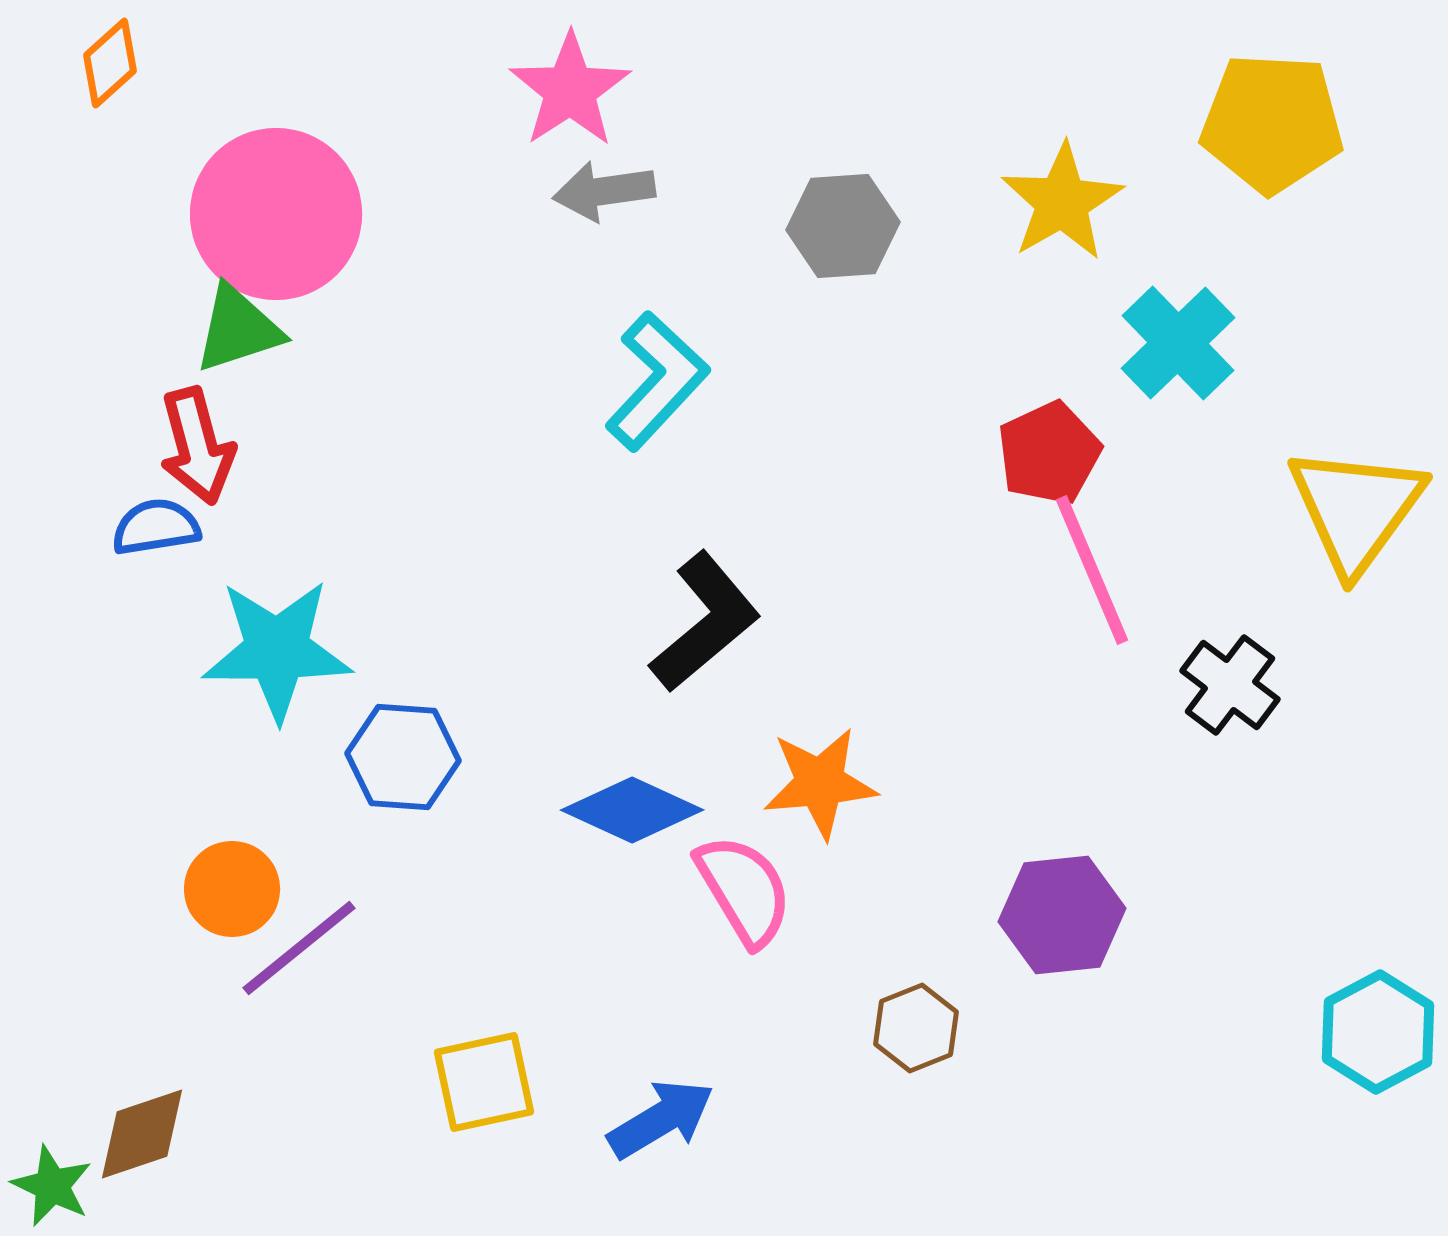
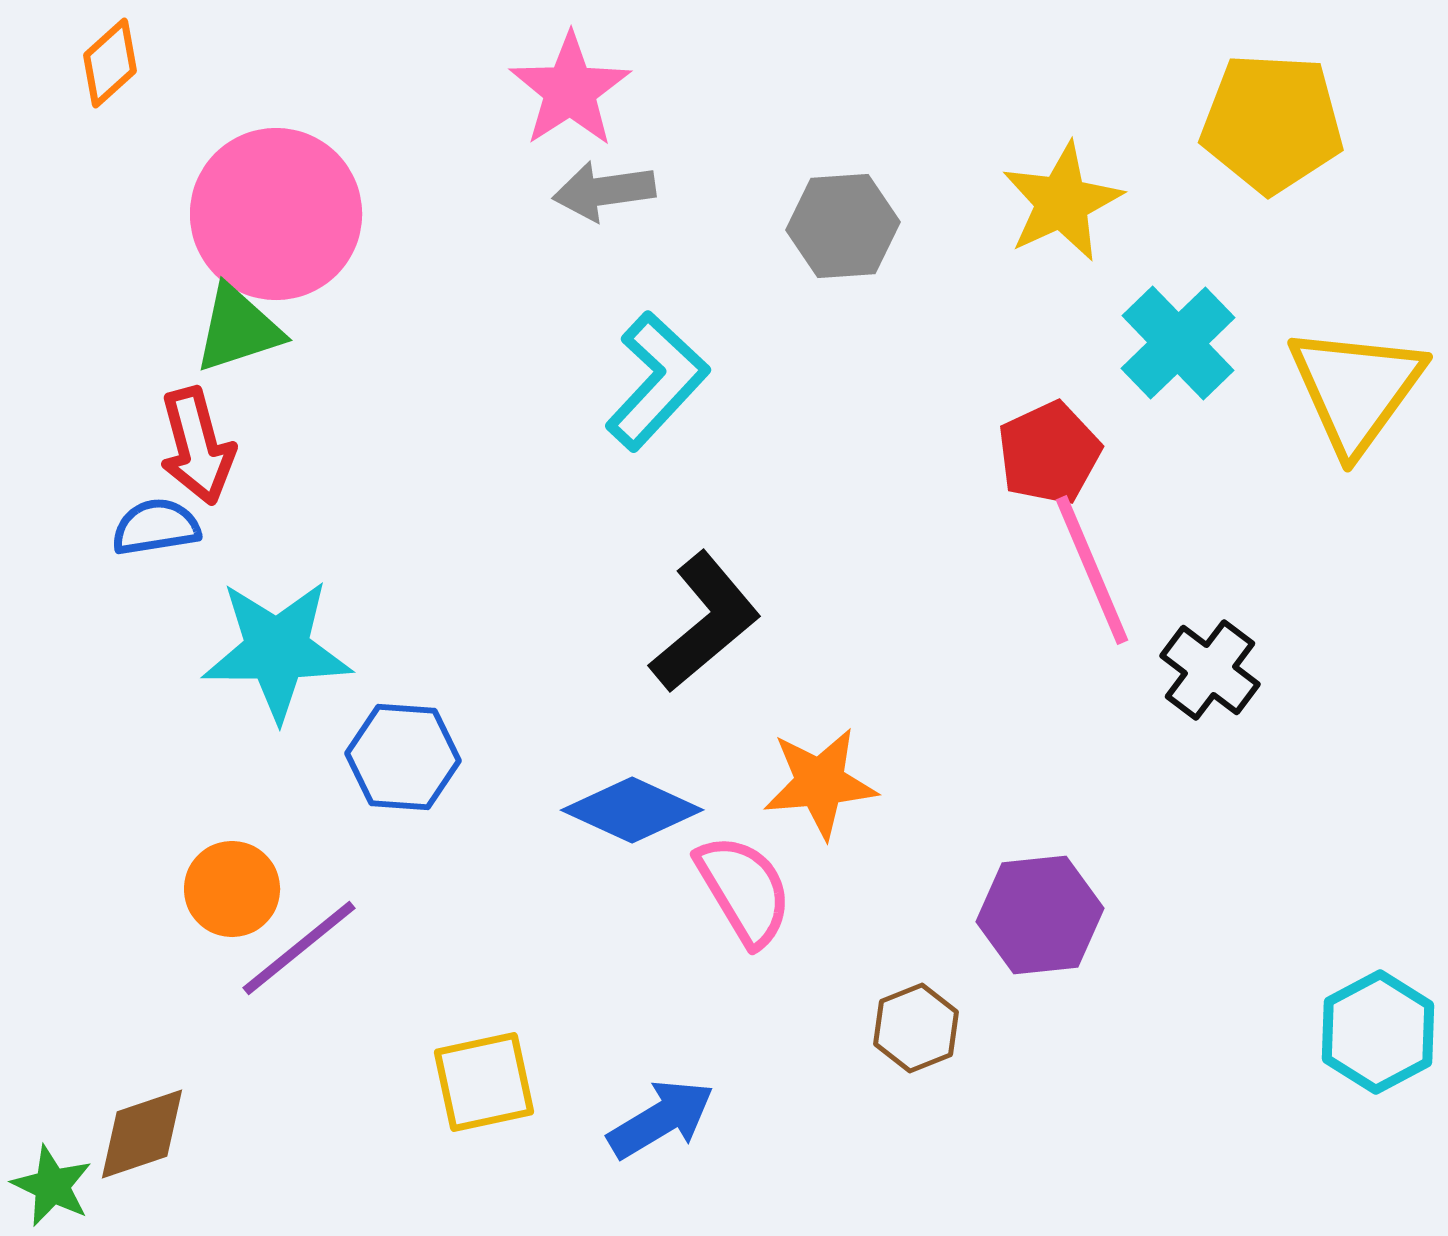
yellow star: rotated 5 degrees clockwise
yellow triangle: moved 120 px up
black cross: moved 20 px left, 15 px up
purple hexagon: moved 22 px left
